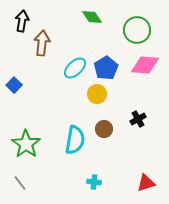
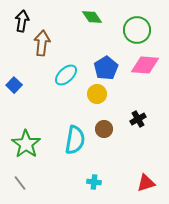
cyan ellipse: moved 9 px left, 7 px down
